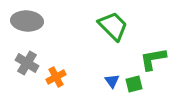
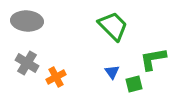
blue triangle: moved 9 px up
